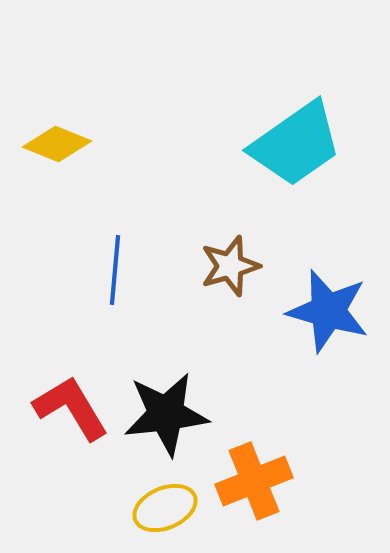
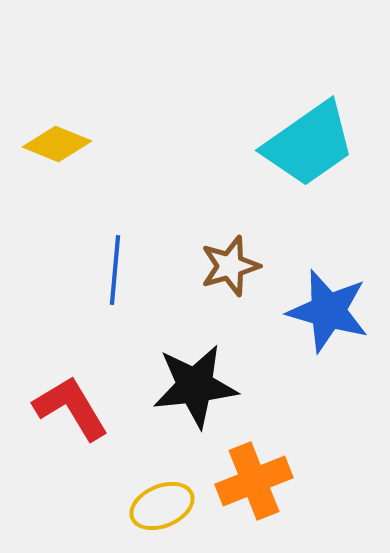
cyan trapezoid: moved 13 px right
black star: moved 29 px right, 28 px up
yellow ellipse: moved 3 px left, 2 px up
